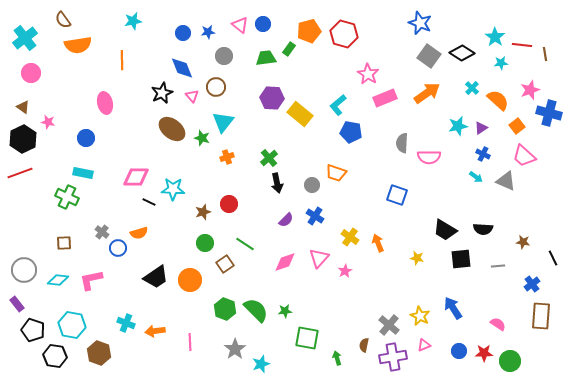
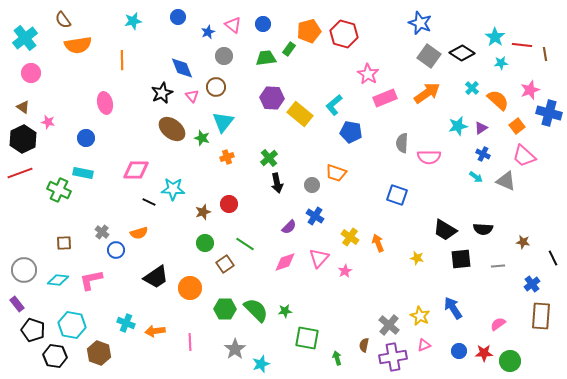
pink triangle at (240, 25): moved 7 px left
blue star at (208, 32): rotated 16 degrees counterclockwise
blue circle at (183, 33): moved 5 px left, 16 px up
cyan L-shape at (338, 105): moved 4 px left
pink diamond at (136, 177): moved 7 px up
green cross at (67, 197): moved 8 px left, 7 px up
purple semicircle at (286, 220): moved 3 px right, 7 px down
blue circle at (118, 248): moved 2 px left, 2 px down
orange circle at (190, 280): moved 8 px down
green hexagon at (225, 309): rotated 20 degrees counterclockwise
pink semicircle at (498, 324): rotated 70 degrees counterclockwise
